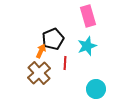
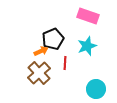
pink rectangle: rotated 55 degrees counterclockwise
orange arrow: rotated 40 degrees clockwise
